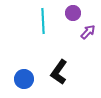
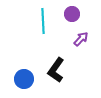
purple circle: moved 1 px left, 1 px down
purple arrow: moved 7 px left, 7 px down
black L-shape: moved 3 px left, 2 px up
